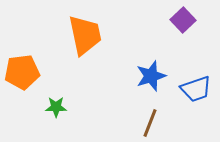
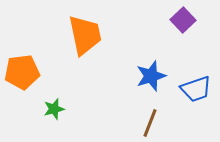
green star: moved 2 px left, 2 px down; rotated 15 degrees counterclockwise
